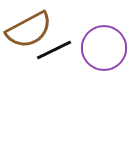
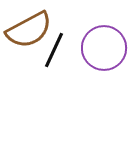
black line: rotated 39 degrees counterclockwise
